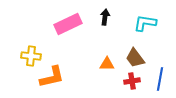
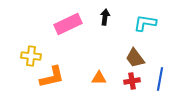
orange triangle: moved 8 px left, 14 px down
